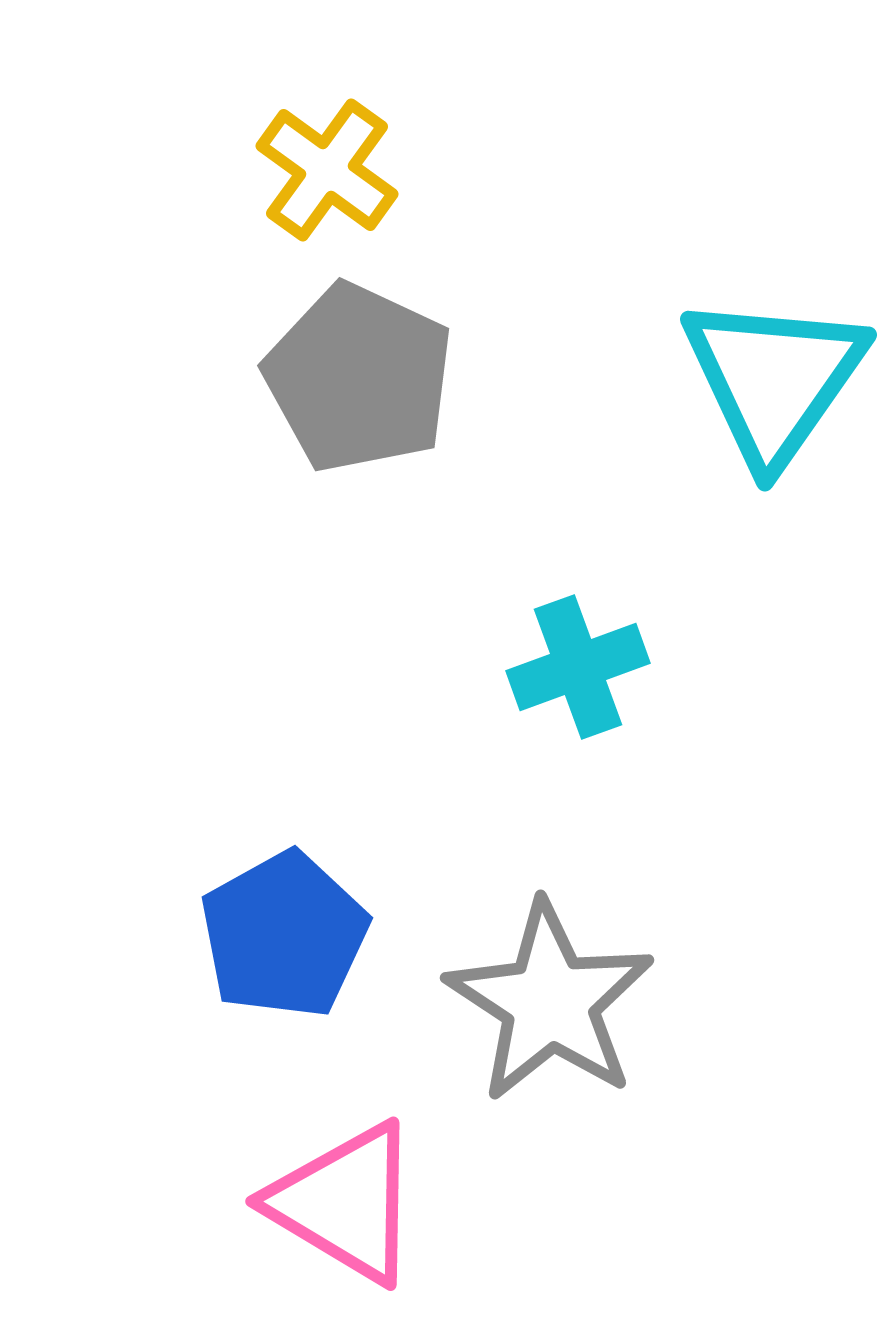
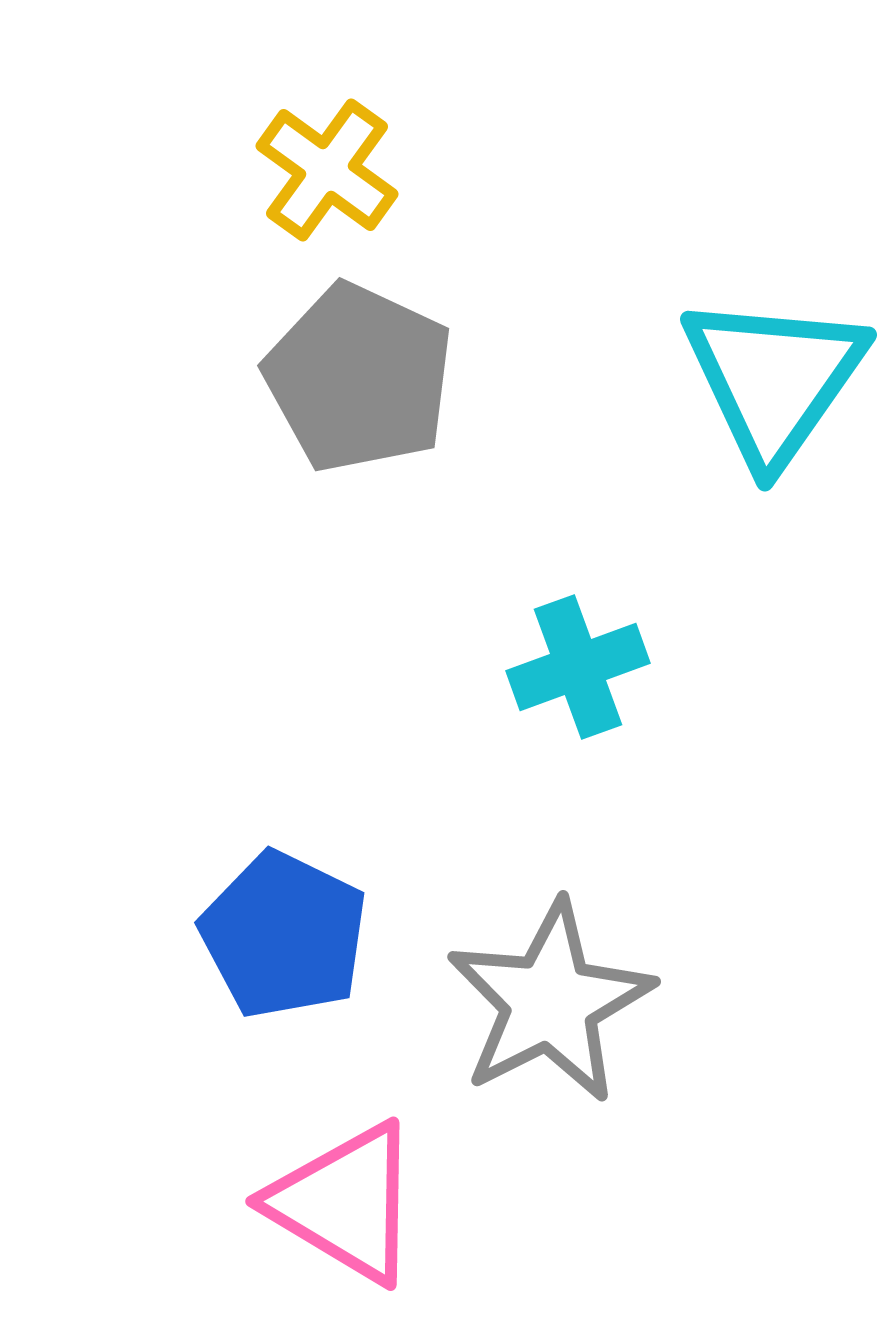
blue pentagon: rotated 17 degrees counterclockwise
gray star: rotated 12 degrees clockwise
